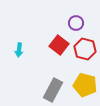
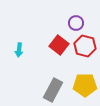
red hexagon: moved 3 px up
yellow pentagon: rotated 15 degrees counterclockwise
